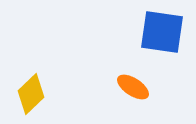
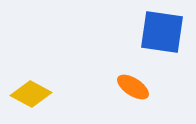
yellow diamond: rotated 72 degrees clockwise
